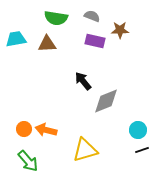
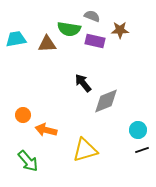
green semicircle: moved 13 px right, 11 px down
black arrow: moved 2 px down
orange circle: moved 1 px left, 14 px up
